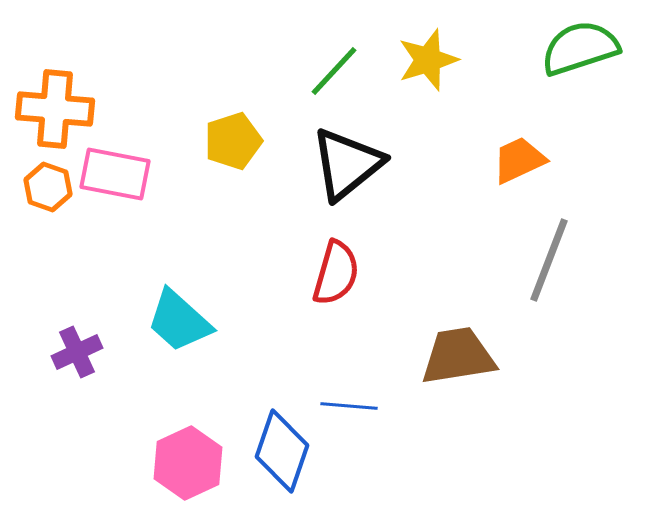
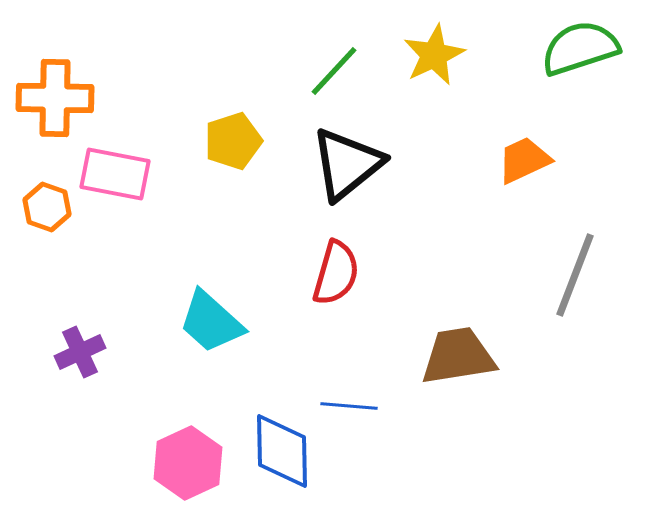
yellow star: moved 6 px right, 5 px up; rotated 8 degrees counterclockwise
orange cross: moved 11 px up; rotated 4 degrees counterclockwise
orange trapezoid: moved 5 px right
orange hexagon: moved 1 px left, 20 px down
gray line: moved 26 px right, 15 px down
cyan trapezoid: moved 32 px right, 1 px down
purple cross: moved 3 px right
blue diamond: rotated 20 degrees counterclockwise
